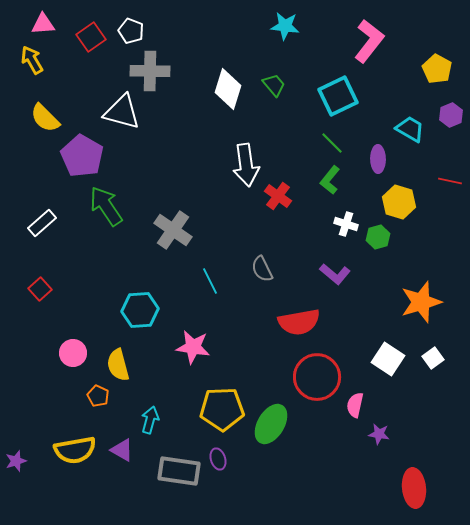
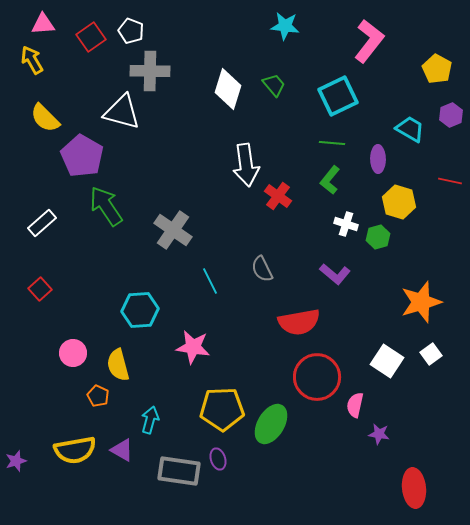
green line at (332, 143): rotated 40 degrees counterclockwise
white square at (433, 358): moved 2 px left, 4 px up
white square at (388, 359): moved 1 px left, 2 px down
